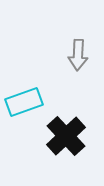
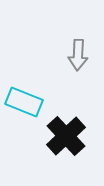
cyan rectangle: rotated 42 degrees clockwise
